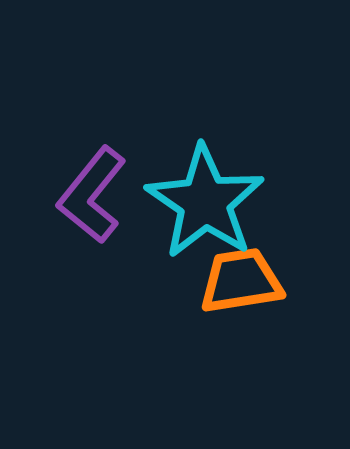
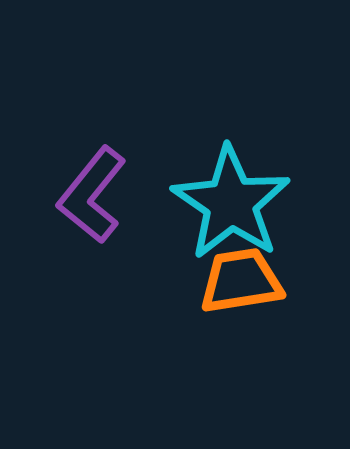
cyan star: moved 26 px right, 1 px down
